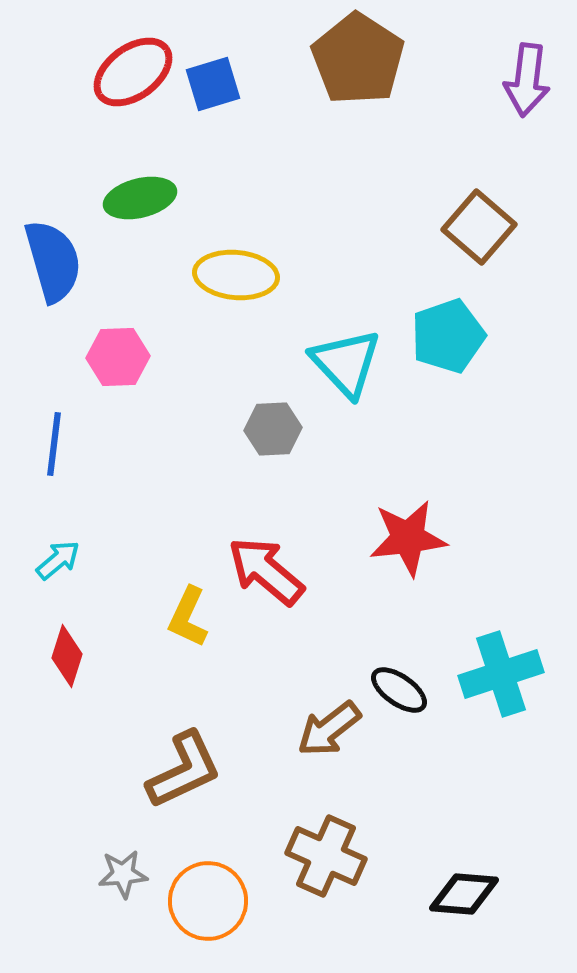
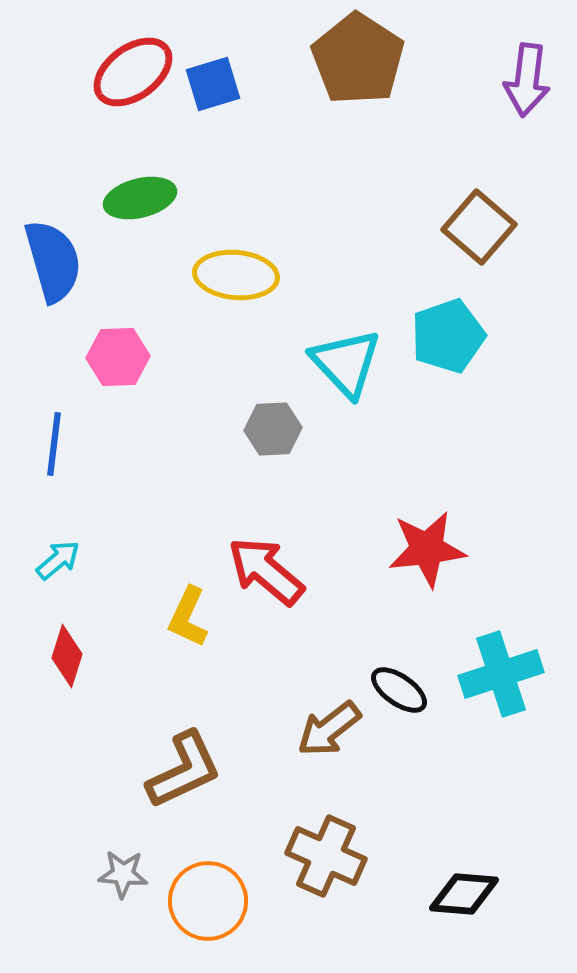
red star: moved 19 px right, 11 px down
gray star: rotated 9 degrees clockwise
